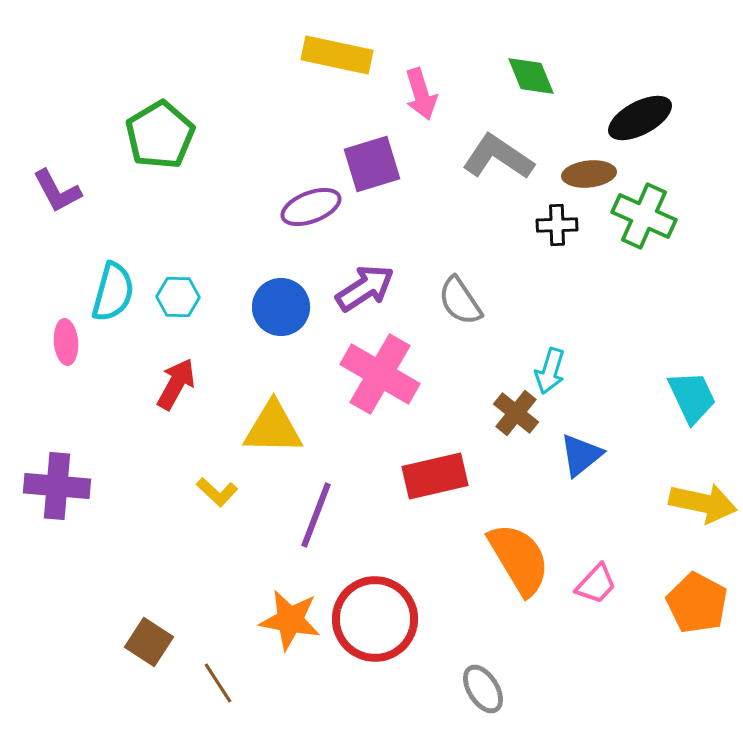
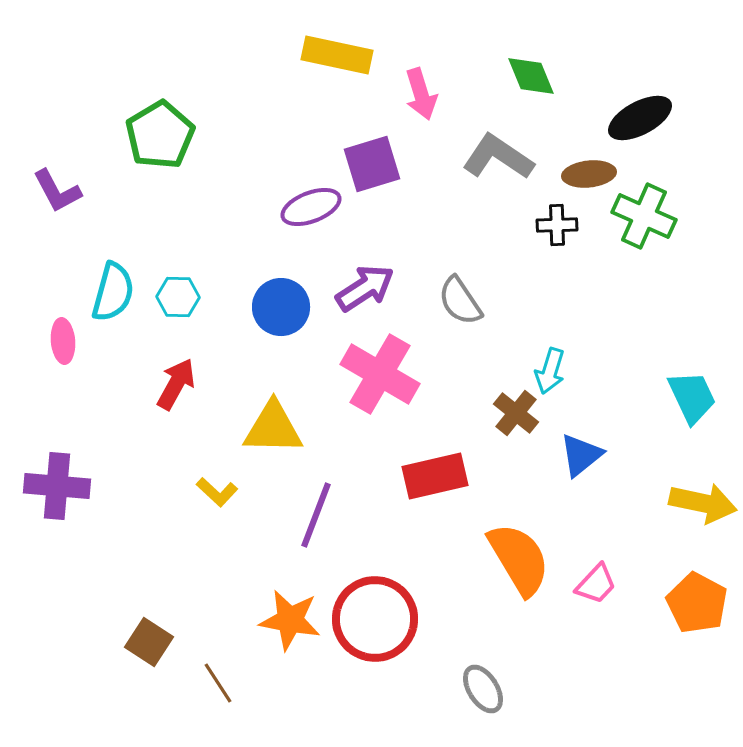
pink ellipse: moved 3 px left, 1 px up
